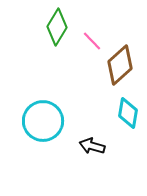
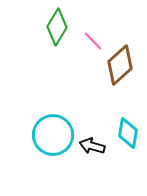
pink line: moved 1 px right
cyan diamond: moved 20 px down
cyan circle: moved 10 px right, 14 px down
